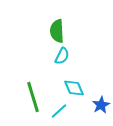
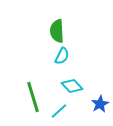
cyan diamond: moved 2 px left, 2 px up; rotated 20 degrees counterclockwise
blue star: moved 1 px left, 1 px up
